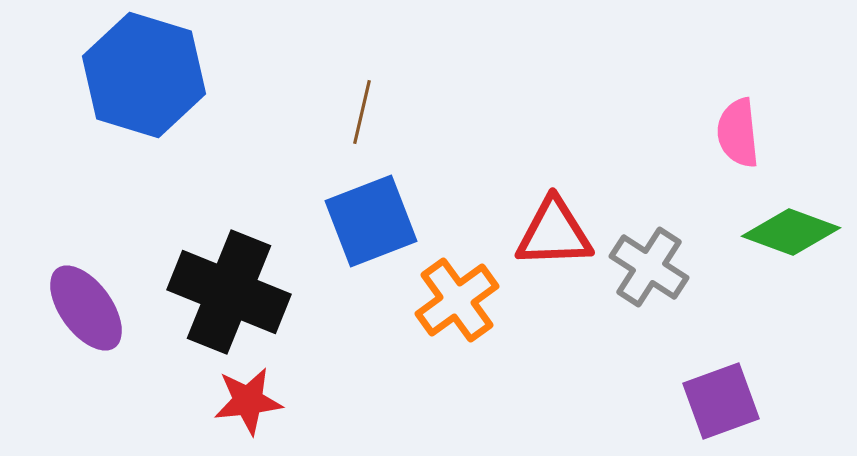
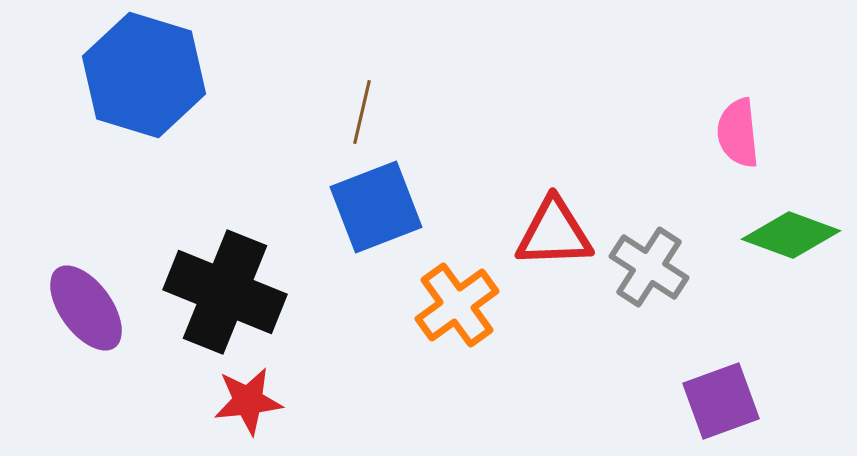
blue square: moved 5 px right, 14 px up
green diamond: moved 3 px down
black cross: moved 4 px left
orange cross: moved 5 px down
